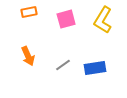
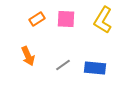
orange rectangle: moved 8 px right, 7 px down; rotated 21 degrees counterclockwise
pink square: rotated 18 degrees clockwise
blue rectangle: rotated 15 degrees clockwise
